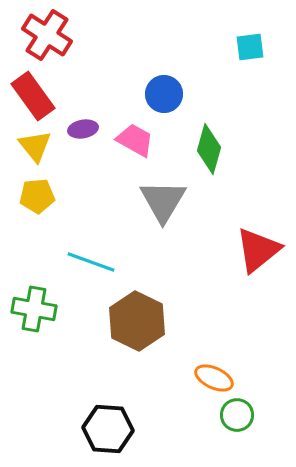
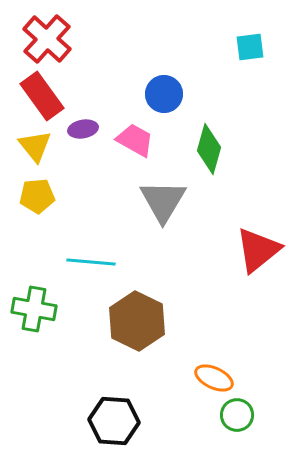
red cross: moved 4 px down; rotated 9 degrees clockwise
red rectangle: moved 9 px right
cyan line: rotated 15 degrees counterclockwise
black hexagon: moved 6 px right, 8 px up
